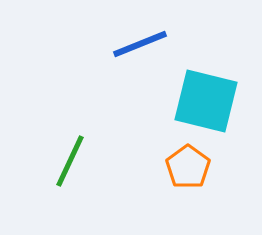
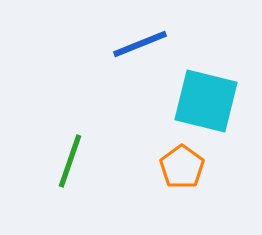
green line: rotated 6 degrees counterclockwise
orange pentagon: moved 6 px left
